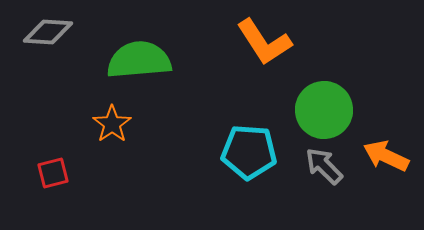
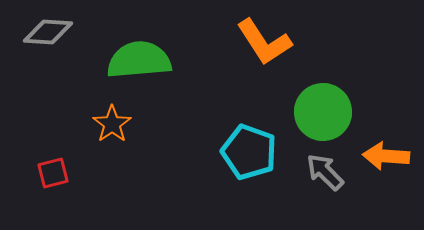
green circle: moved 1 px left, 2 px down
cyan pentagon: rotated 16 degrees clockwise
orange arrow: rotated 21 degrees counterclockwise
gray arrow: moved 1 px right, 6 px down
